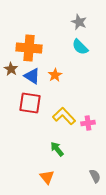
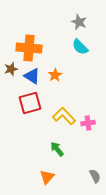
brown star: rotated 24 degrees clockwise
red square: rotated 25 degrees counterclockwise
orange triangle: rotated 21 degrees clockwise
